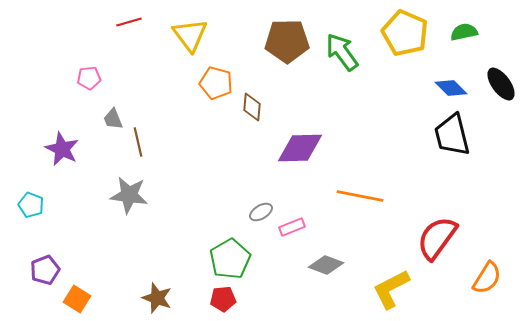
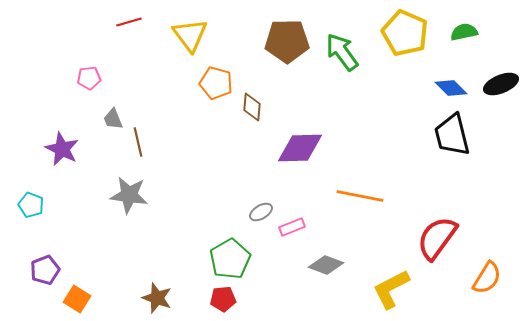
black ellipse: rotated 76 degrees counterclockwise
